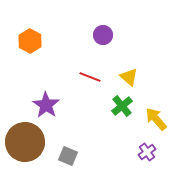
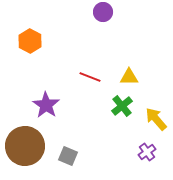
purple circle: moved 23 px up
yellow triangle: rotated 42 degrees counterclockwise
brown circle: moved 4 px down
